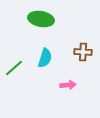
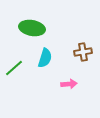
green ellipse: moved 9 px left, 9 px down
brown cross: rotated 12 degrees counterclockwise
pink arrow: moved 1 px right, 1 px up
